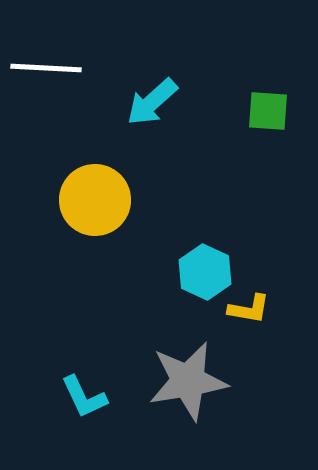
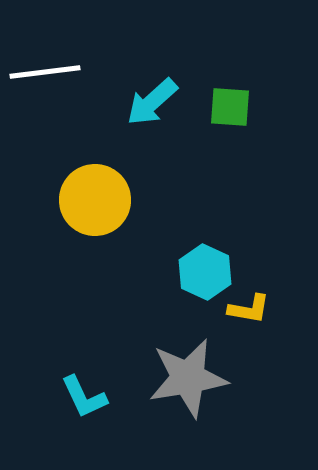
white line: moved 1 px left, 4 px down; rotated 10 degrees counterclockwise
green square: moved 38 px left, 4 px up
gray star: moved 3 px up
